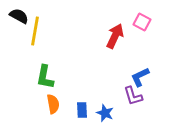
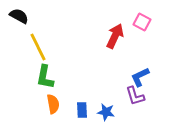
yellow line: moved 3 px right, 16 px down; rotated 36 degrees counterclockwise
purple L-shape: moved 2 px right
blue star: moved 1 px right, 1 px up; rotated 12 degrees counterclockwise
